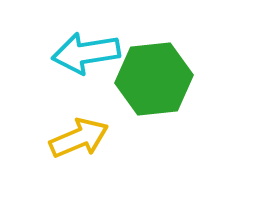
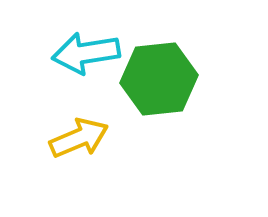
green hexagon: moved 5 px right
